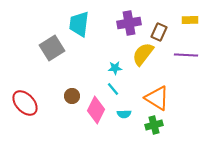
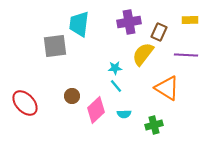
purple cross: moved 1 px up
gray square: moved 3 px right, 2 px up; rotated 25 degrees clockwise
cyan line: moved 3 px right, 3 px up
orange triangle: moved 10 px right, 10 px up
pink diamond: rotated 20 degrees clockwise
